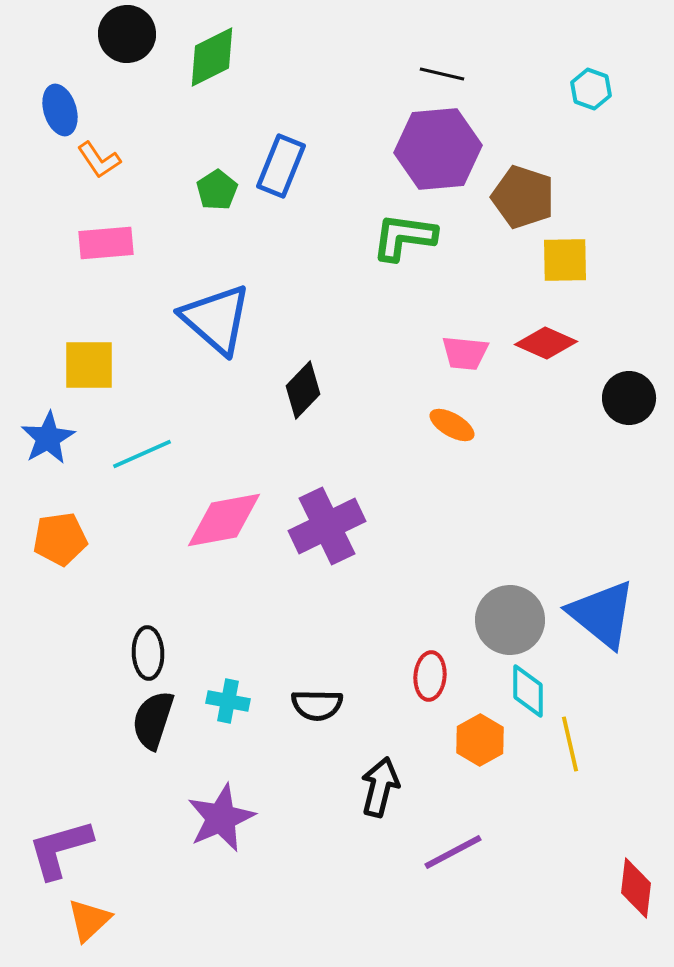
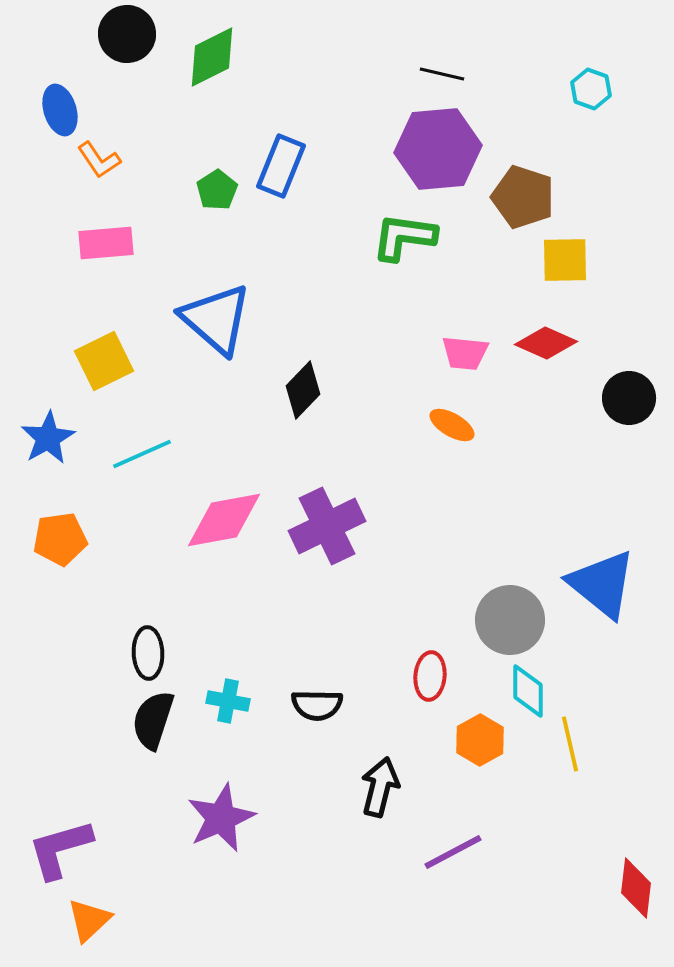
yellow square at (89, 365): moved 15 px right, 4 px up; rotated 26 degrees counterclockwise
blue triangle at (602, 614): moved 30 px up
